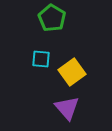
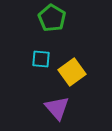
purple triangle: moved 10 px left
